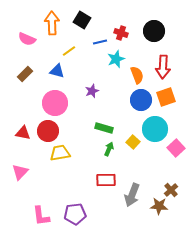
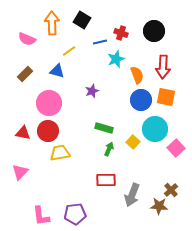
orange square: rotated 30 degrees clockwise
pink circle: moved 6 px left
